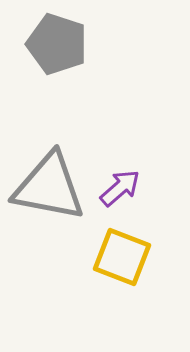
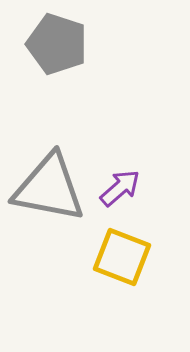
gray triangle: moved 1 px down
